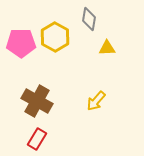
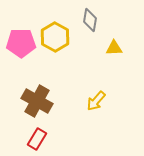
gray diamond: moved 1 px right, 1 px down
yellow triangle: moved 7 px right
